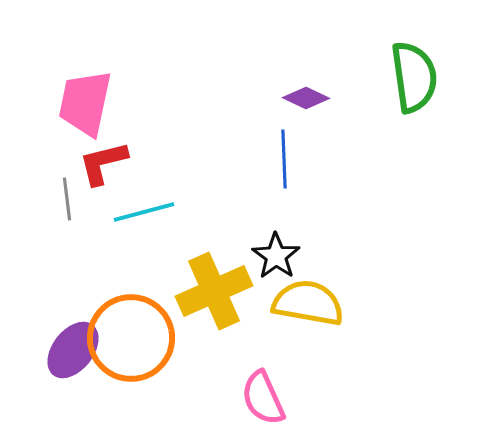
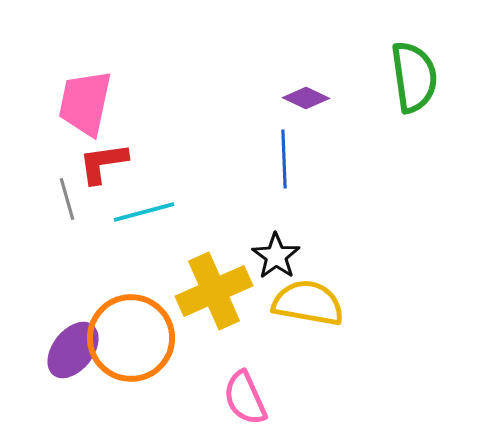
red L-shape: rotated 6 degrees clockwise
gray line: rotated 9 degrees counterclockwise
pink semicircle: moved 18 px left
